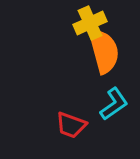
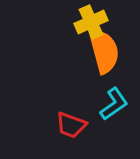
yellow cross: moved 1 px right, 1 px up
